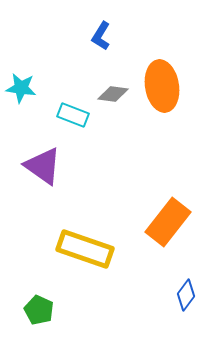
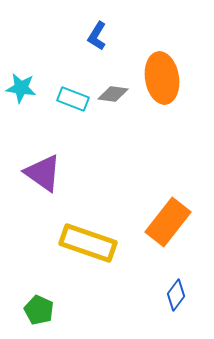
blue L-shape: moved 4 px left
orange ellipse: moved 8 px up
cyan rectangle: moved 16 px up
purple triangle: moved 7 px down
yellow rectangle: moved 3 px right, 6 px up
blue diamond: moved 10 px left
